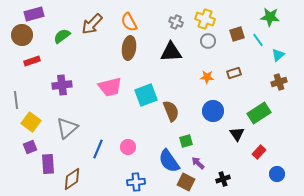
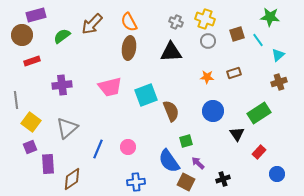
purple rectangle at (34, 14): moved 2 px right, 1 px down
